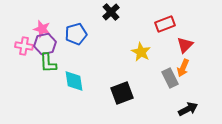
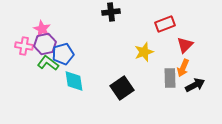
black cross: rotated 36 degrees clockwise
pink star: rotated 12 degrees clockwise
blue pentagon: moved 13 px left, 20 px down
yellow star: moved 3 px right; rotated 24 degrees clockwise
green L-shape: rotated 130 degrees clockwise
gray rectangle: rotated 24 degrees clockwise
black square: moved 5 px up; rotated 15 degrees counterclockwise
black arrow: moved 7 px right, 24 px up
